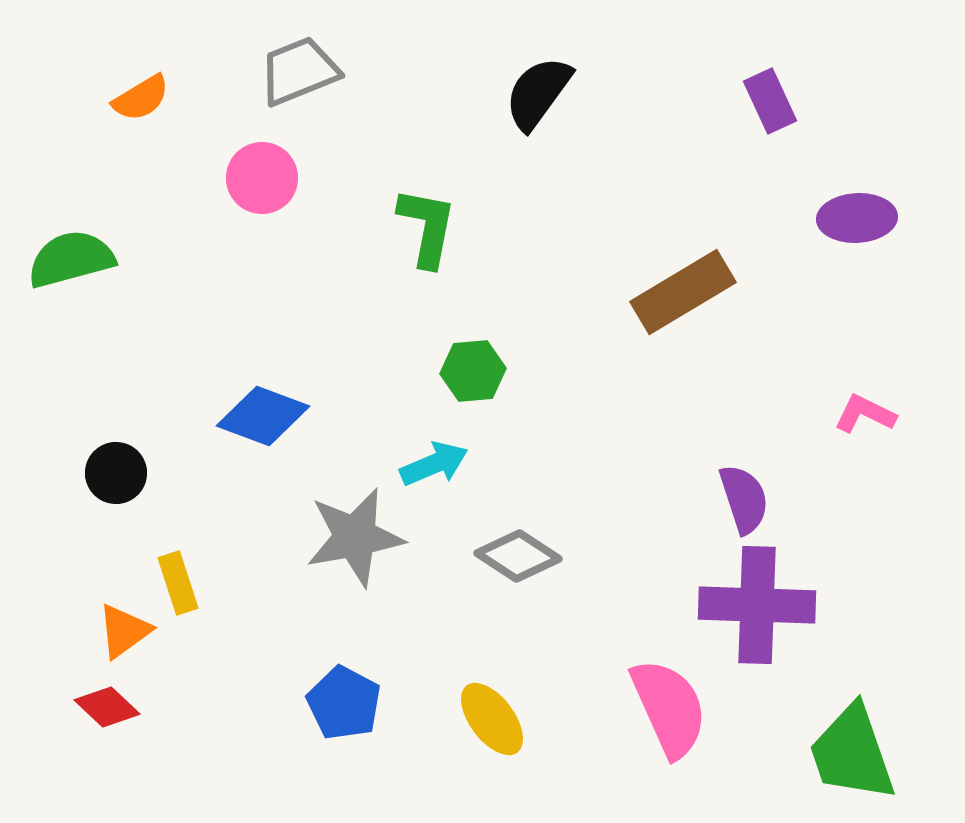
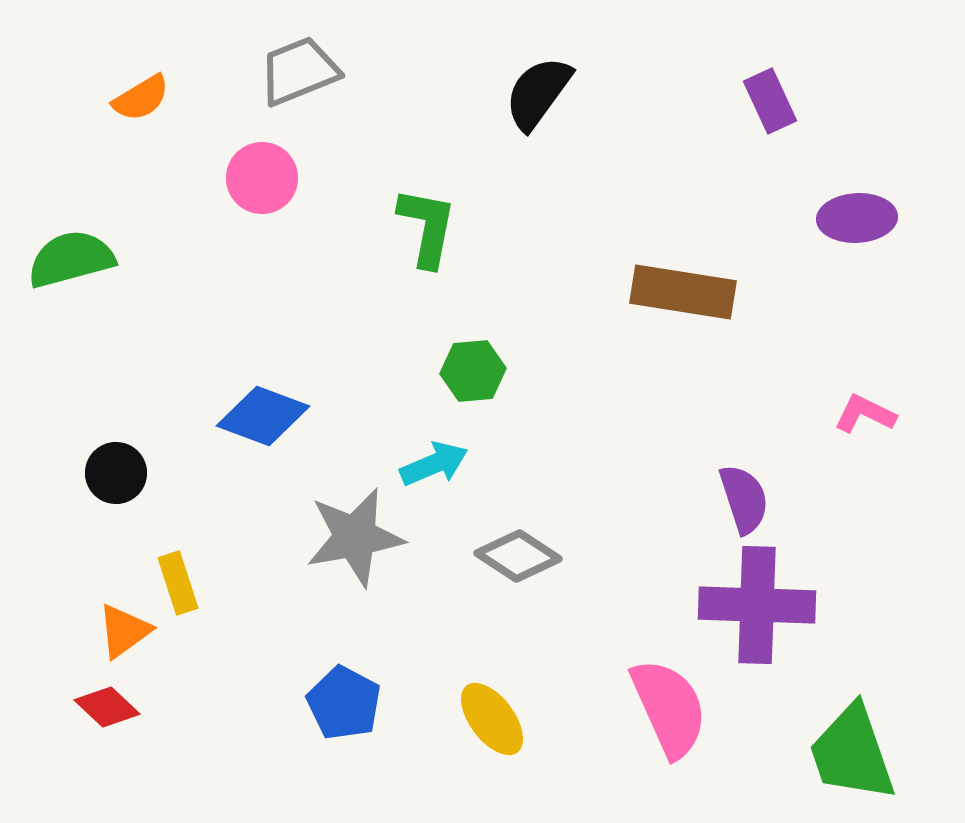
brown rectangle: rotated 40 degrees clockwise
